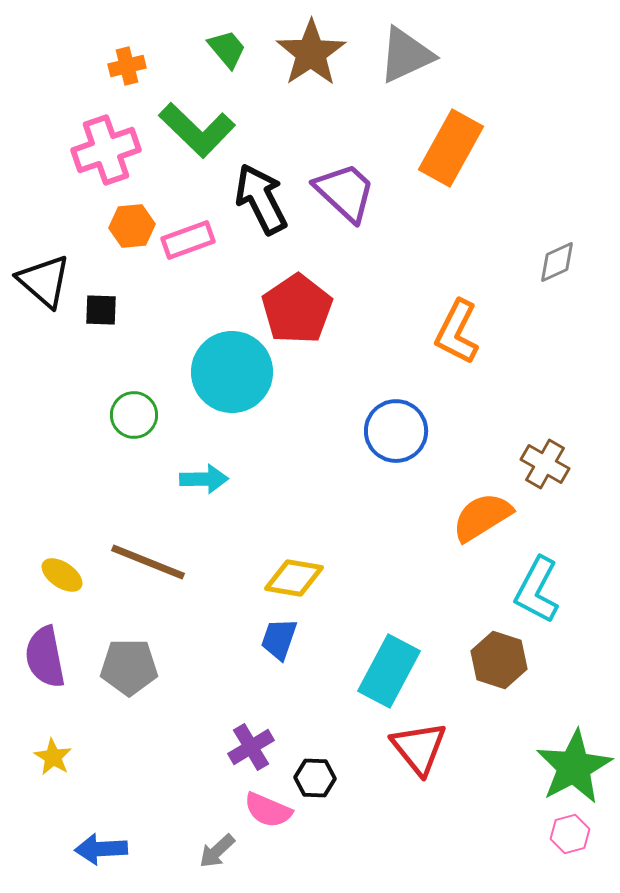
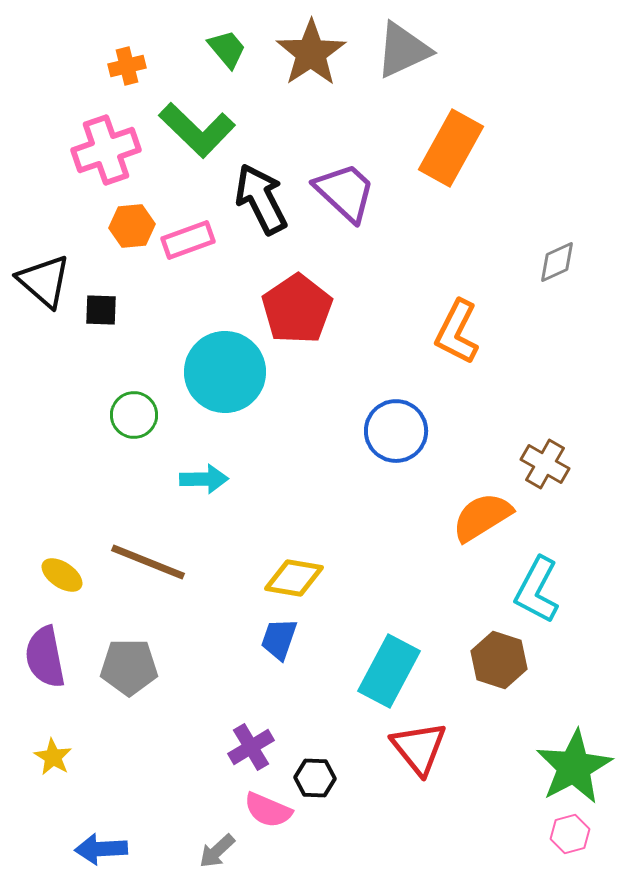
gray triangle: moved 3 px left, 5 px up
cyan circle: moved 7 px left
